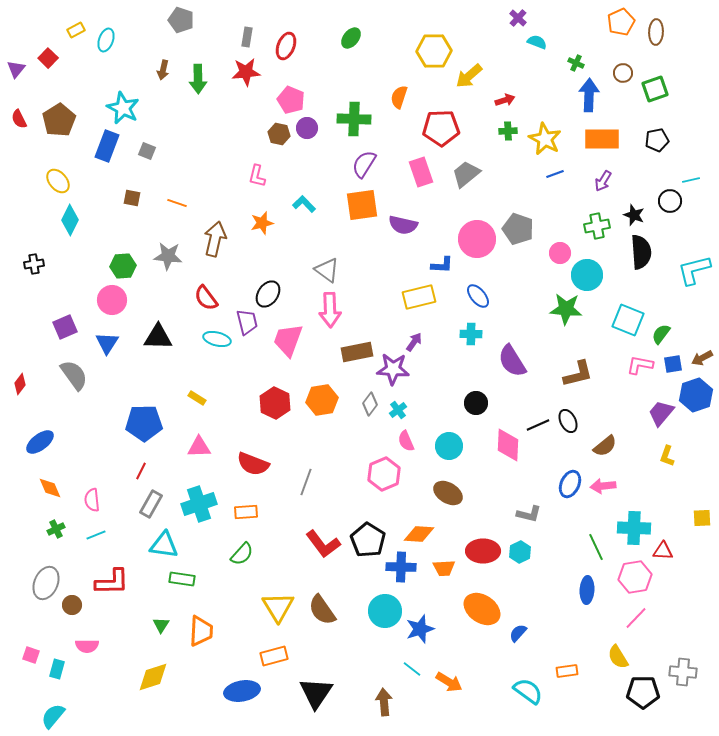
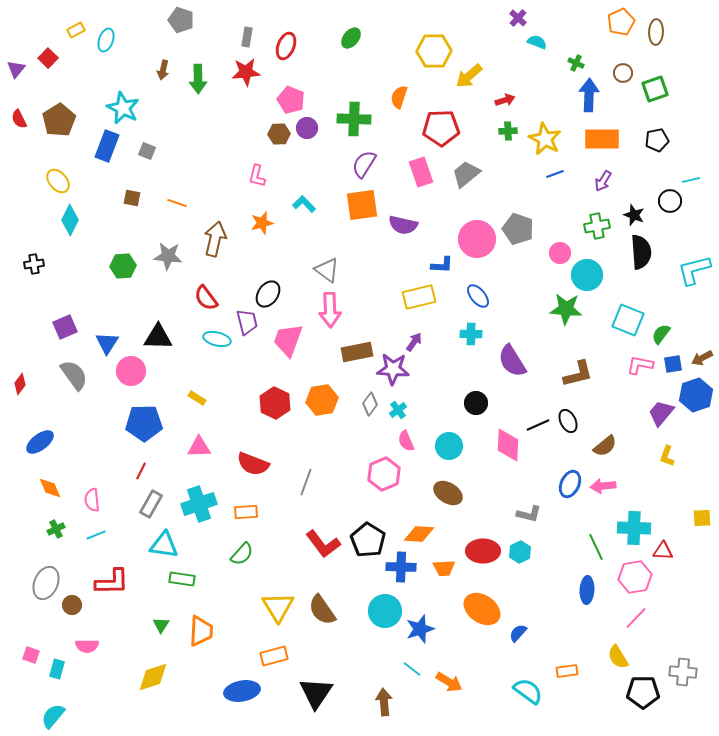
brown hexagon at (279, 134): rotated 15 degrees counterclockwise
pink circle at (112, 300): moved 19 px right, 71 px down
